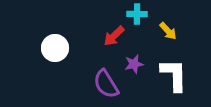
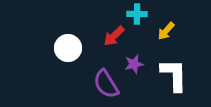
yellow arrow: moved 2 px left; rotated 84 degrees clockwise
white circle: moved 13 px right
